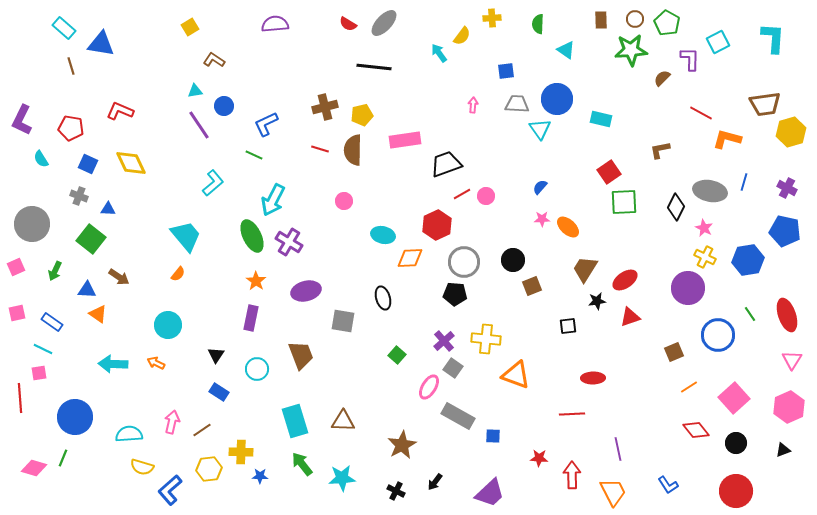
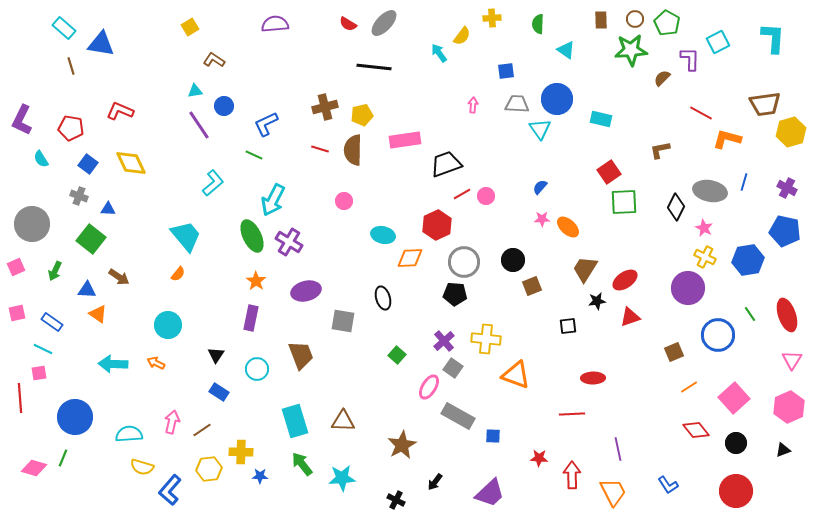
blue square at (88, 164): rotated 12 degrees clockwise
blue L-shape at (170, 490): rotated 8 degrees counterclockwise
black cross at (396, 491): moved 9 px down
